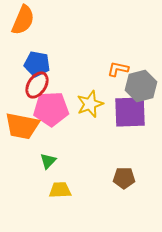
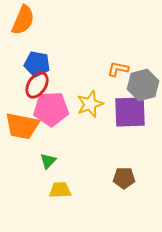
gray hexagon: moved 2 px right, 1 px up
